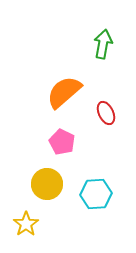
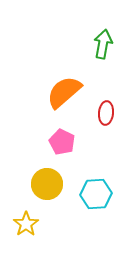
red ellipse: rotated 30 degrees clockwise
